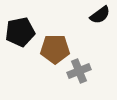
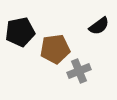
black semicircle: moved 1 px left, 11 px down
brown pentagon: rotated 8 degrees counterclockwise
